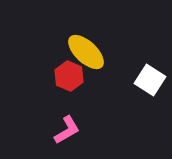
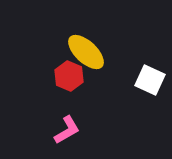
white square: rotated 8 degrees counterclockwise
